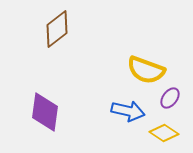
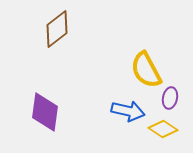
yellow semicircle: rotated 42 degrees clockwise
purple ellipse: rotated 25 degrees counterclockwise
yellow diamond: moved 1 px left, 4 px up
